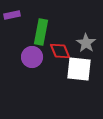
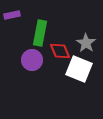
green rectangle: moved 1 px left, 1 px down
purple circle: moved 3 px down
white square: rotated 16 degrees clockwise
